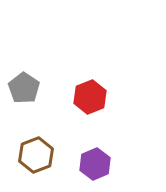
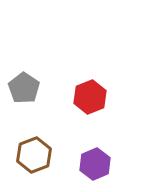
brown hexagon: moved 2 px left
